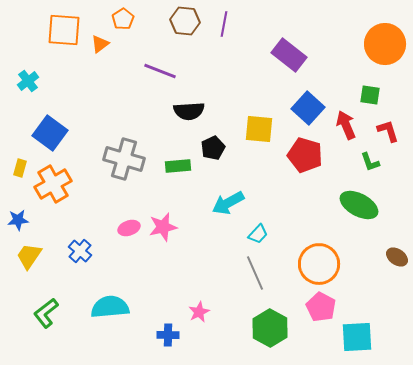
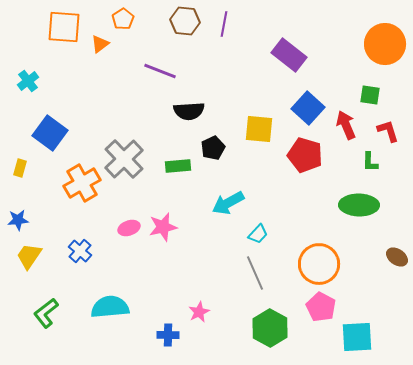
orange square at (64, 30): moved 3 px up
gray cross at (124, 159): rotated 30 degrees clockwise
green L-shape at (370, 162): rotated 20 degrees clockwise
orange cross at (53, 184): moved 29 px right, 1 px up
green ellipse at (359, 205): rotated 27 degrees counterclockwise
